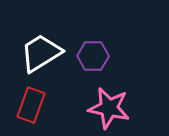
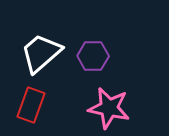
white trapezoid: rotated 9 degrees counterclockwise
